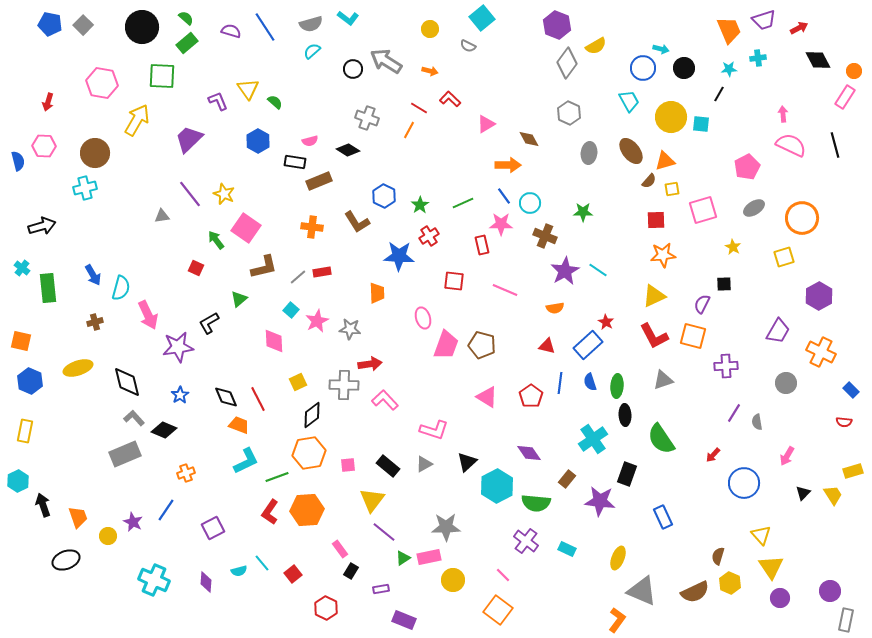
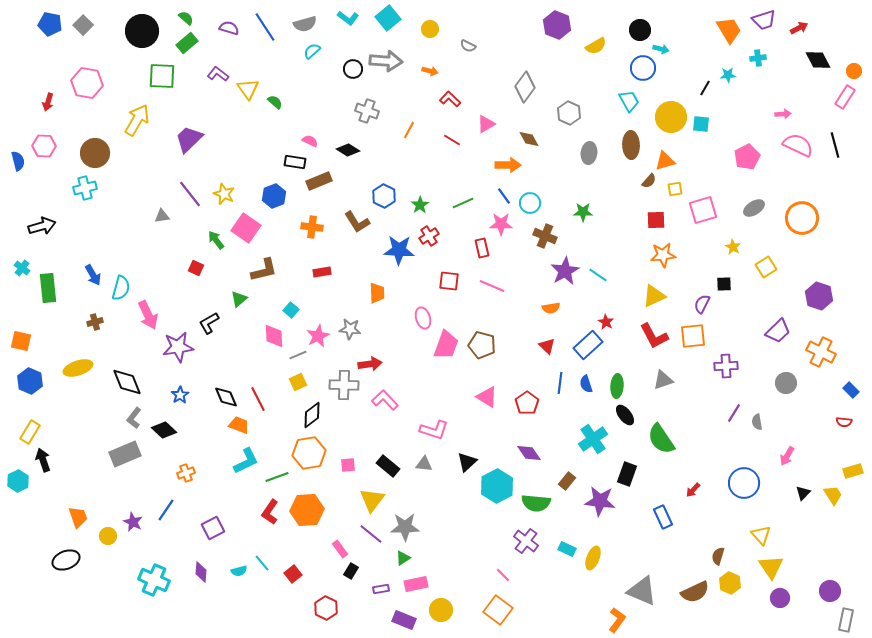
cyan square at (482, 18): moved 94 px left
gray semicircle at (311, 24): moved 6 px left
black circle at (142, 27): moved 4 px down
orange trapezoid at (729, 30): rotated 8 degrees counterclockwise
purple semicircle at (231, 31): moved 2 px left, 3 px up
gray arrow at (386, 61): rotated 152 degrees clockwise
gray diamond at (567, 63): moved 42 px left, 24 px down
black circle at (684, 68): moved 44 px left, 38 px up
cyan star at (729, 69): moved 1 px left, 6 px down
pink hexagon at (102, 83): moved 15 px left
black line at (719, 94): moved 14 px left, 6 px up
purple L-shape at (218, 101): moved 27 px up; rotated 30 degrees counterclockwise
red line at (419, 108): moved 33 px right, 32 px down
pink arrow at (783, 114): rotated 91 degrees clockwise
gray cross at (367, 118): moved 7 px up
blue hexagon at (258, 141): moved 16 px right, 55 px down; rotated 10 degrees clockwise
pink semicircle at (310, 141): rotated 140 degrees counterclockwise
pink semicircle at (791, 145): moved 7 px right
brown ellipse at (631, 151): moved 6 px up; rotated 36 degrees clockwise
pink pentagon at (747, 167): moved 10 px up
yellow square at (672, 189): moved 3 px right
red rectangle at (482, 245): moved 3 px down
blue star at (399, 256): moved 6 px up
yellow square at (784, 257): moved 18 px left, 10 px down; rotated 15 degrees counterclockwise
brown L-shape at (264, 267): moved 3 px down
cyan line at (598, 270): moved 5 px down
gray line at (298, 277): moved 78 px down; rotated 18 degrees clockwise
red square at (454, 281): moved 5 px left
pink line at (505, 290): moved 13 px left, 4 px up
purple hexagon at (819, 296): rotated 12 degrees counterclockwise
orange semicircle at (555, 308): moved 4 px left
pink star at (317, 321): moved 1 px right, 15 px down
purple trapezoid at (778, 331): rotated 16 degrees clockwise
orange square at (693, 336): rotated 20 degrees counterclockwise
pink diamond at (274, 341): moved 5 px up
red triangle at (547, 346): rotated 30 degrees clockwise
black diamond at (127, 382): rotated 8 degrees counterclockwise
blue semicircle at (590, 382): moved 4 px left, 2 px down
red pentagon at (531, 396): moved 4 px left, 7 px down
black ellipse at (625, 415): rotated 35 degrees counterclockwise
gray L-shape at (134, 418): rotated 100 degrees counterclockwise
black diamond at (164, 430): rotated 20 degrees clockwise
yellow rectangle at (25, 431): moved 5 px right, 1 px down; rotated 20 degrees clockwise
red arrow at (713, 455): moved 20 px left, 35 px down
gray triangle at (424, 464): rotated 36 degrees clockwise
brown rectangle at (567, 479): moved 2 px down
black arrow at (43, 505): moved 45 px up
gray star at (446, 527): moved 41 px left
purple line at (384, 532): moved 13 px left, 2 px down
pink rectangle at (429, 557): moved 13 px left, 27 px down
yellow ellipse at (618, 558): moved 25 px left
yellow circle at (453, 580): moved 12 px left, 30 px down
purple diamond at (206, 582): moved 5 px left, 10 px up
